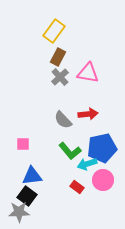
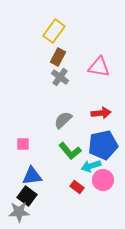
pink triangle: moved 11 px right, 6 px up
gray cross: rotated 12 degrees counterclockwise
red arrow: moved 13 px right, 1 px up
gray semicircle: rotated 90 degrees clockwise
blue pentagon: moved 1 px right, 3 px up
cyan arrow: moved 4 px right, 2 px down
